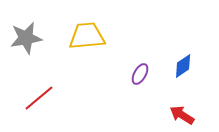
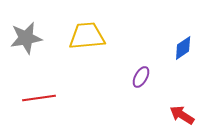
blue diamond: moved 18 px up
purple ellipse: moved 1 px right, 3 px down
red line: rotated 32 degrees clockwise
